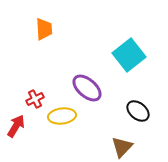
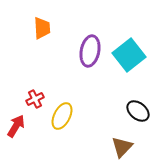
orange trapezoid: moved 2 px left, 1 px up
purple ellipse: moved 3 px right, 37 px up; rotated 60 degrees clockwise
yellow ellipse: rotated 56 degrees counterclockwise
